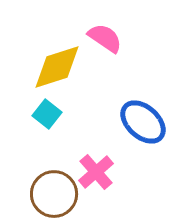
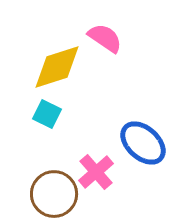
cyan square: rotated 12 degrees counterclockwise
blue ellipse: moved 21 px down
